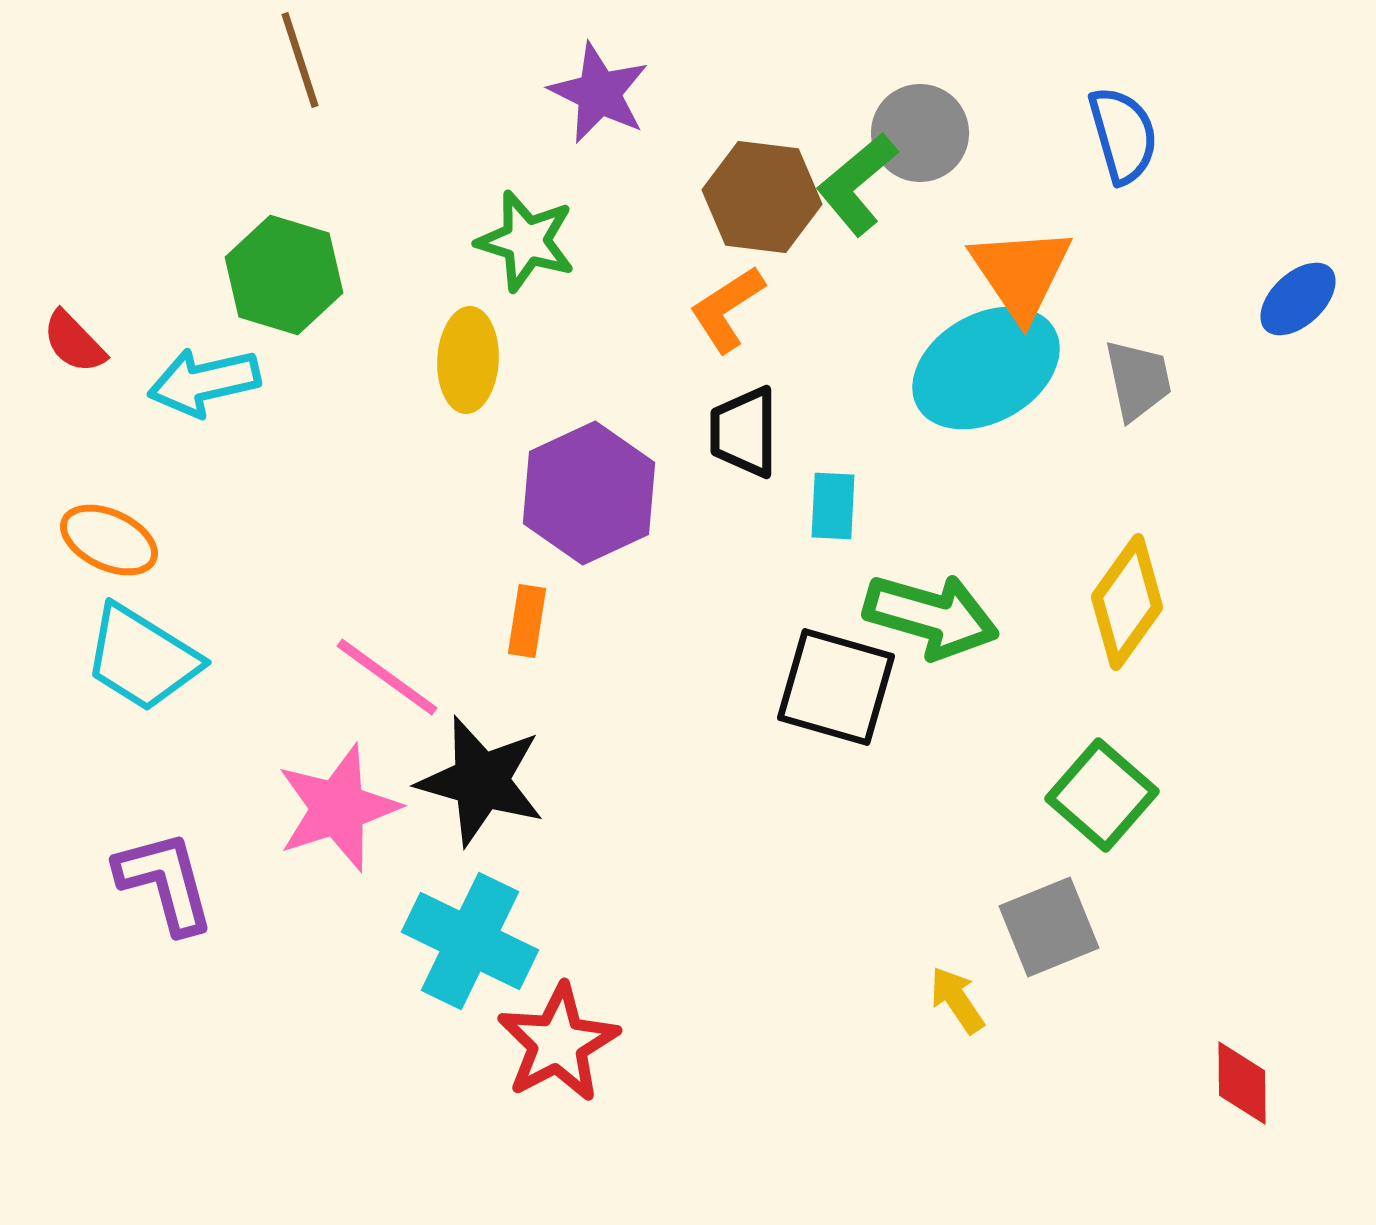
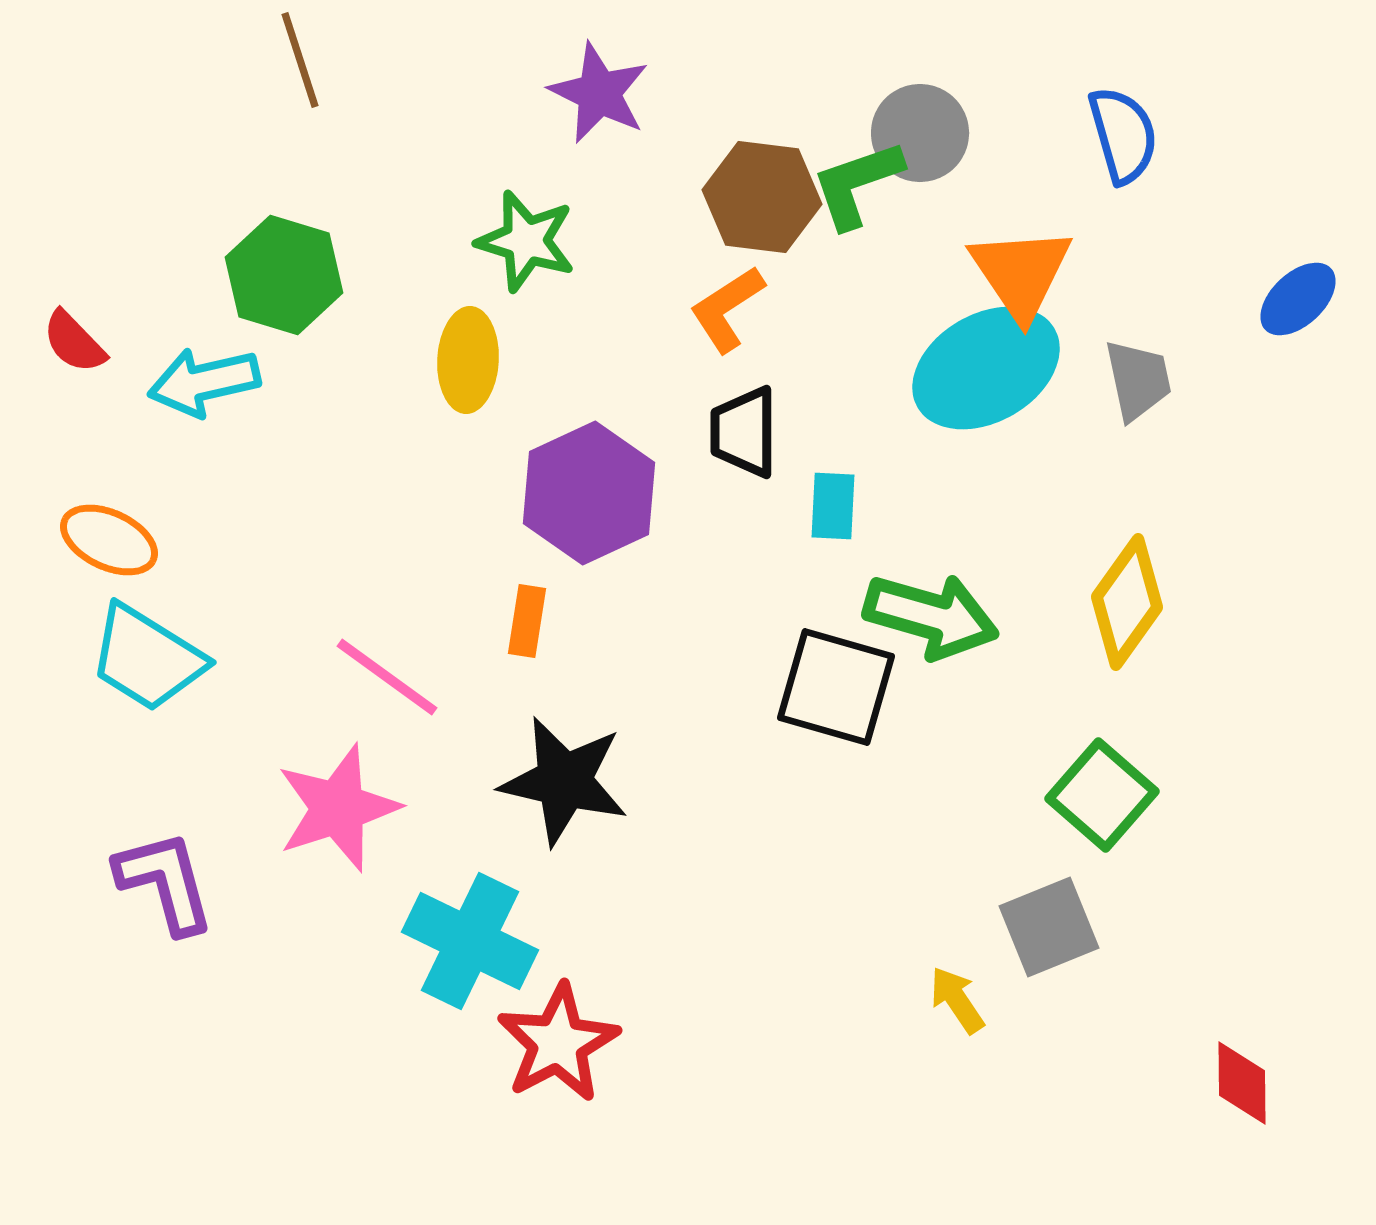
green L-shape: rotated 21 degrees clockwise
cyan trapezoid: moved 5 px right
black star: moved 83 px right; rotated 3 degrees counterclockwise
